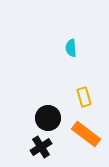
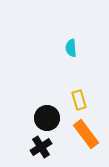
yellow rectangle: moved 5 px left, 3 px down
black circle: moved 1 px left
orange rectangle: rotated 16 degrees clockwise
